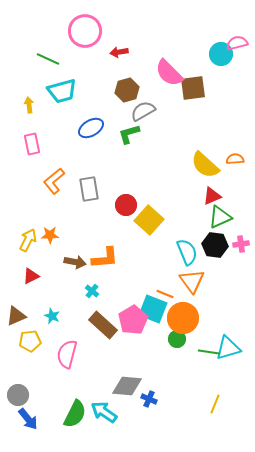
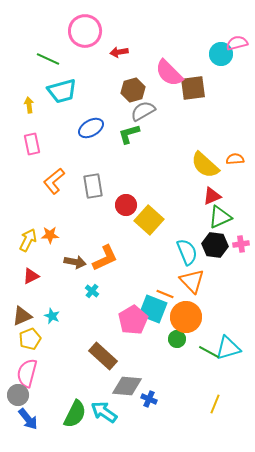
brown hexagon at (127, 90): moved 6 px right
gray rectangle at (89, 189): moved 4 px right, 3 px up
orange L-shape at (105, 258): rotated 20 degrees counterclockwise
orange triangle at (192, 281): rotated 8 degrees counterclockwise
brown triangle at (16, 316): moved 6 px right
orange circle at (183, 318): moved 3 px right, 1 px up
brown rectangle at (103, 325): moved 31 px down
yellow pentagon at (30, 341): moved 2 px up; rotated 15 degrees counterclockwise
green line at (209, 352): rotated 20 degrees clockwise
pink semicircle at (67, 354): moved 40 px left, 19 px down
